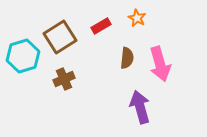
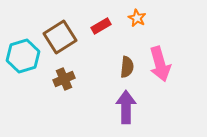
brown semicircle: moved 9 px down
purple arrow: moved 14 px left; rotated 16 degrees clockwise
